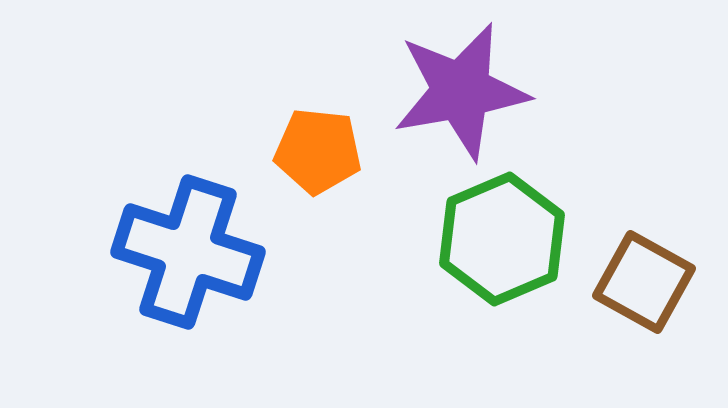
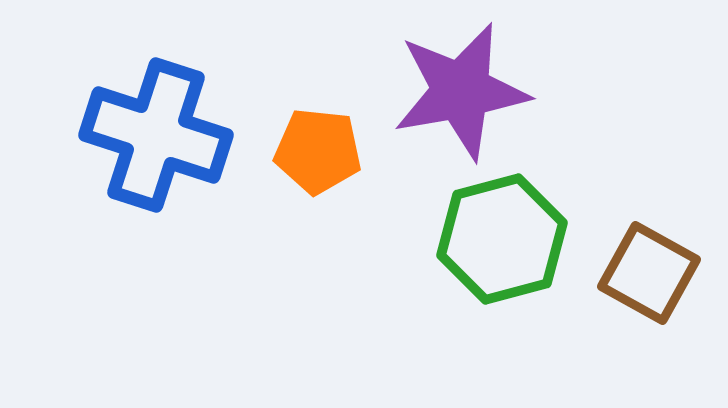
green hexagon: rotated 8 degrees clockwise
blue cross: moved 32 px left, 117 px up
brown square: moved 5 px right, 9 px up
